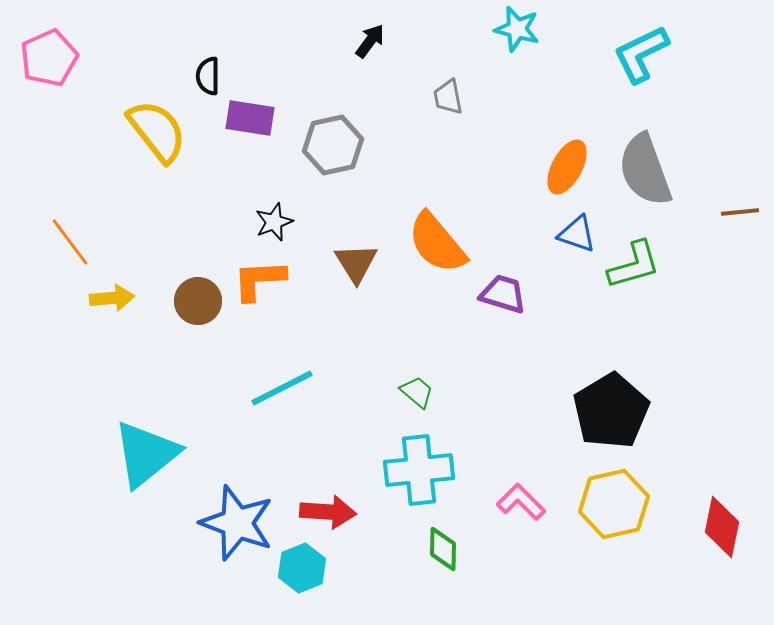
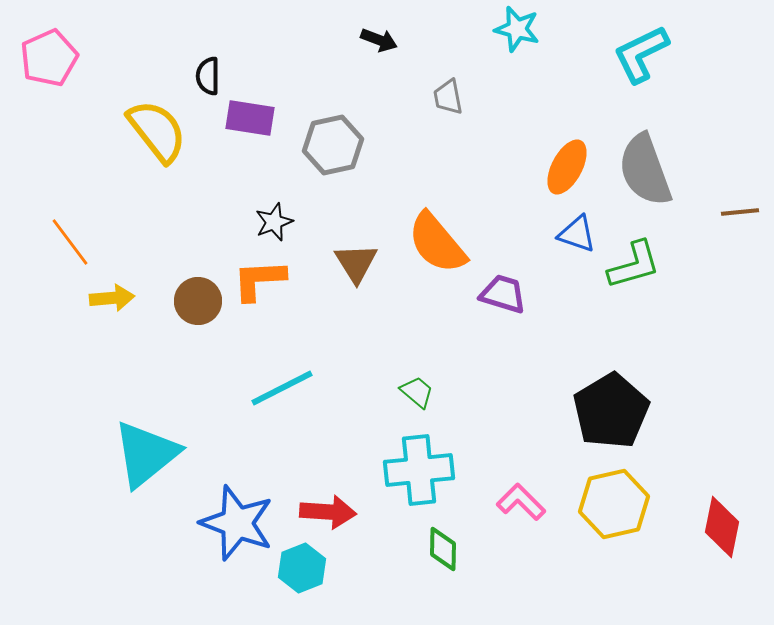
black arrow: moved 9 px right, 1 px up; rotated 75 degrees clockwise
